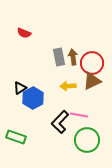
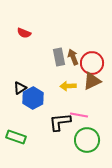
brown arrow: rotated 14 degrees counterclockwise
black L-shape: rotated 40 degrees clockwise
